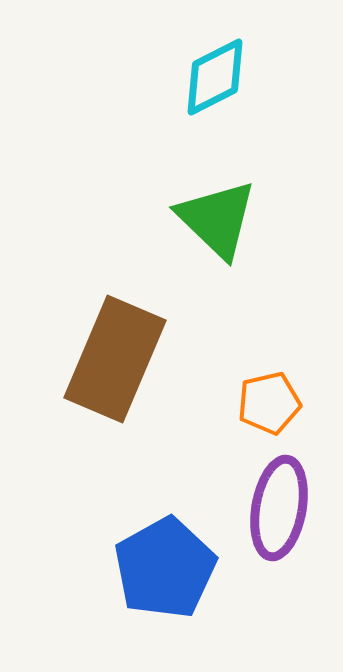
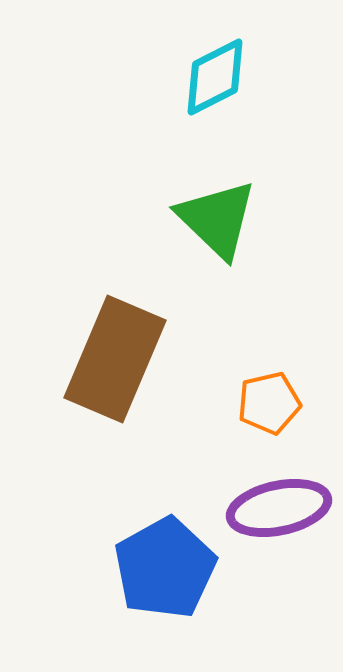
purple ellipse: rotated 68 degrees clockwise
